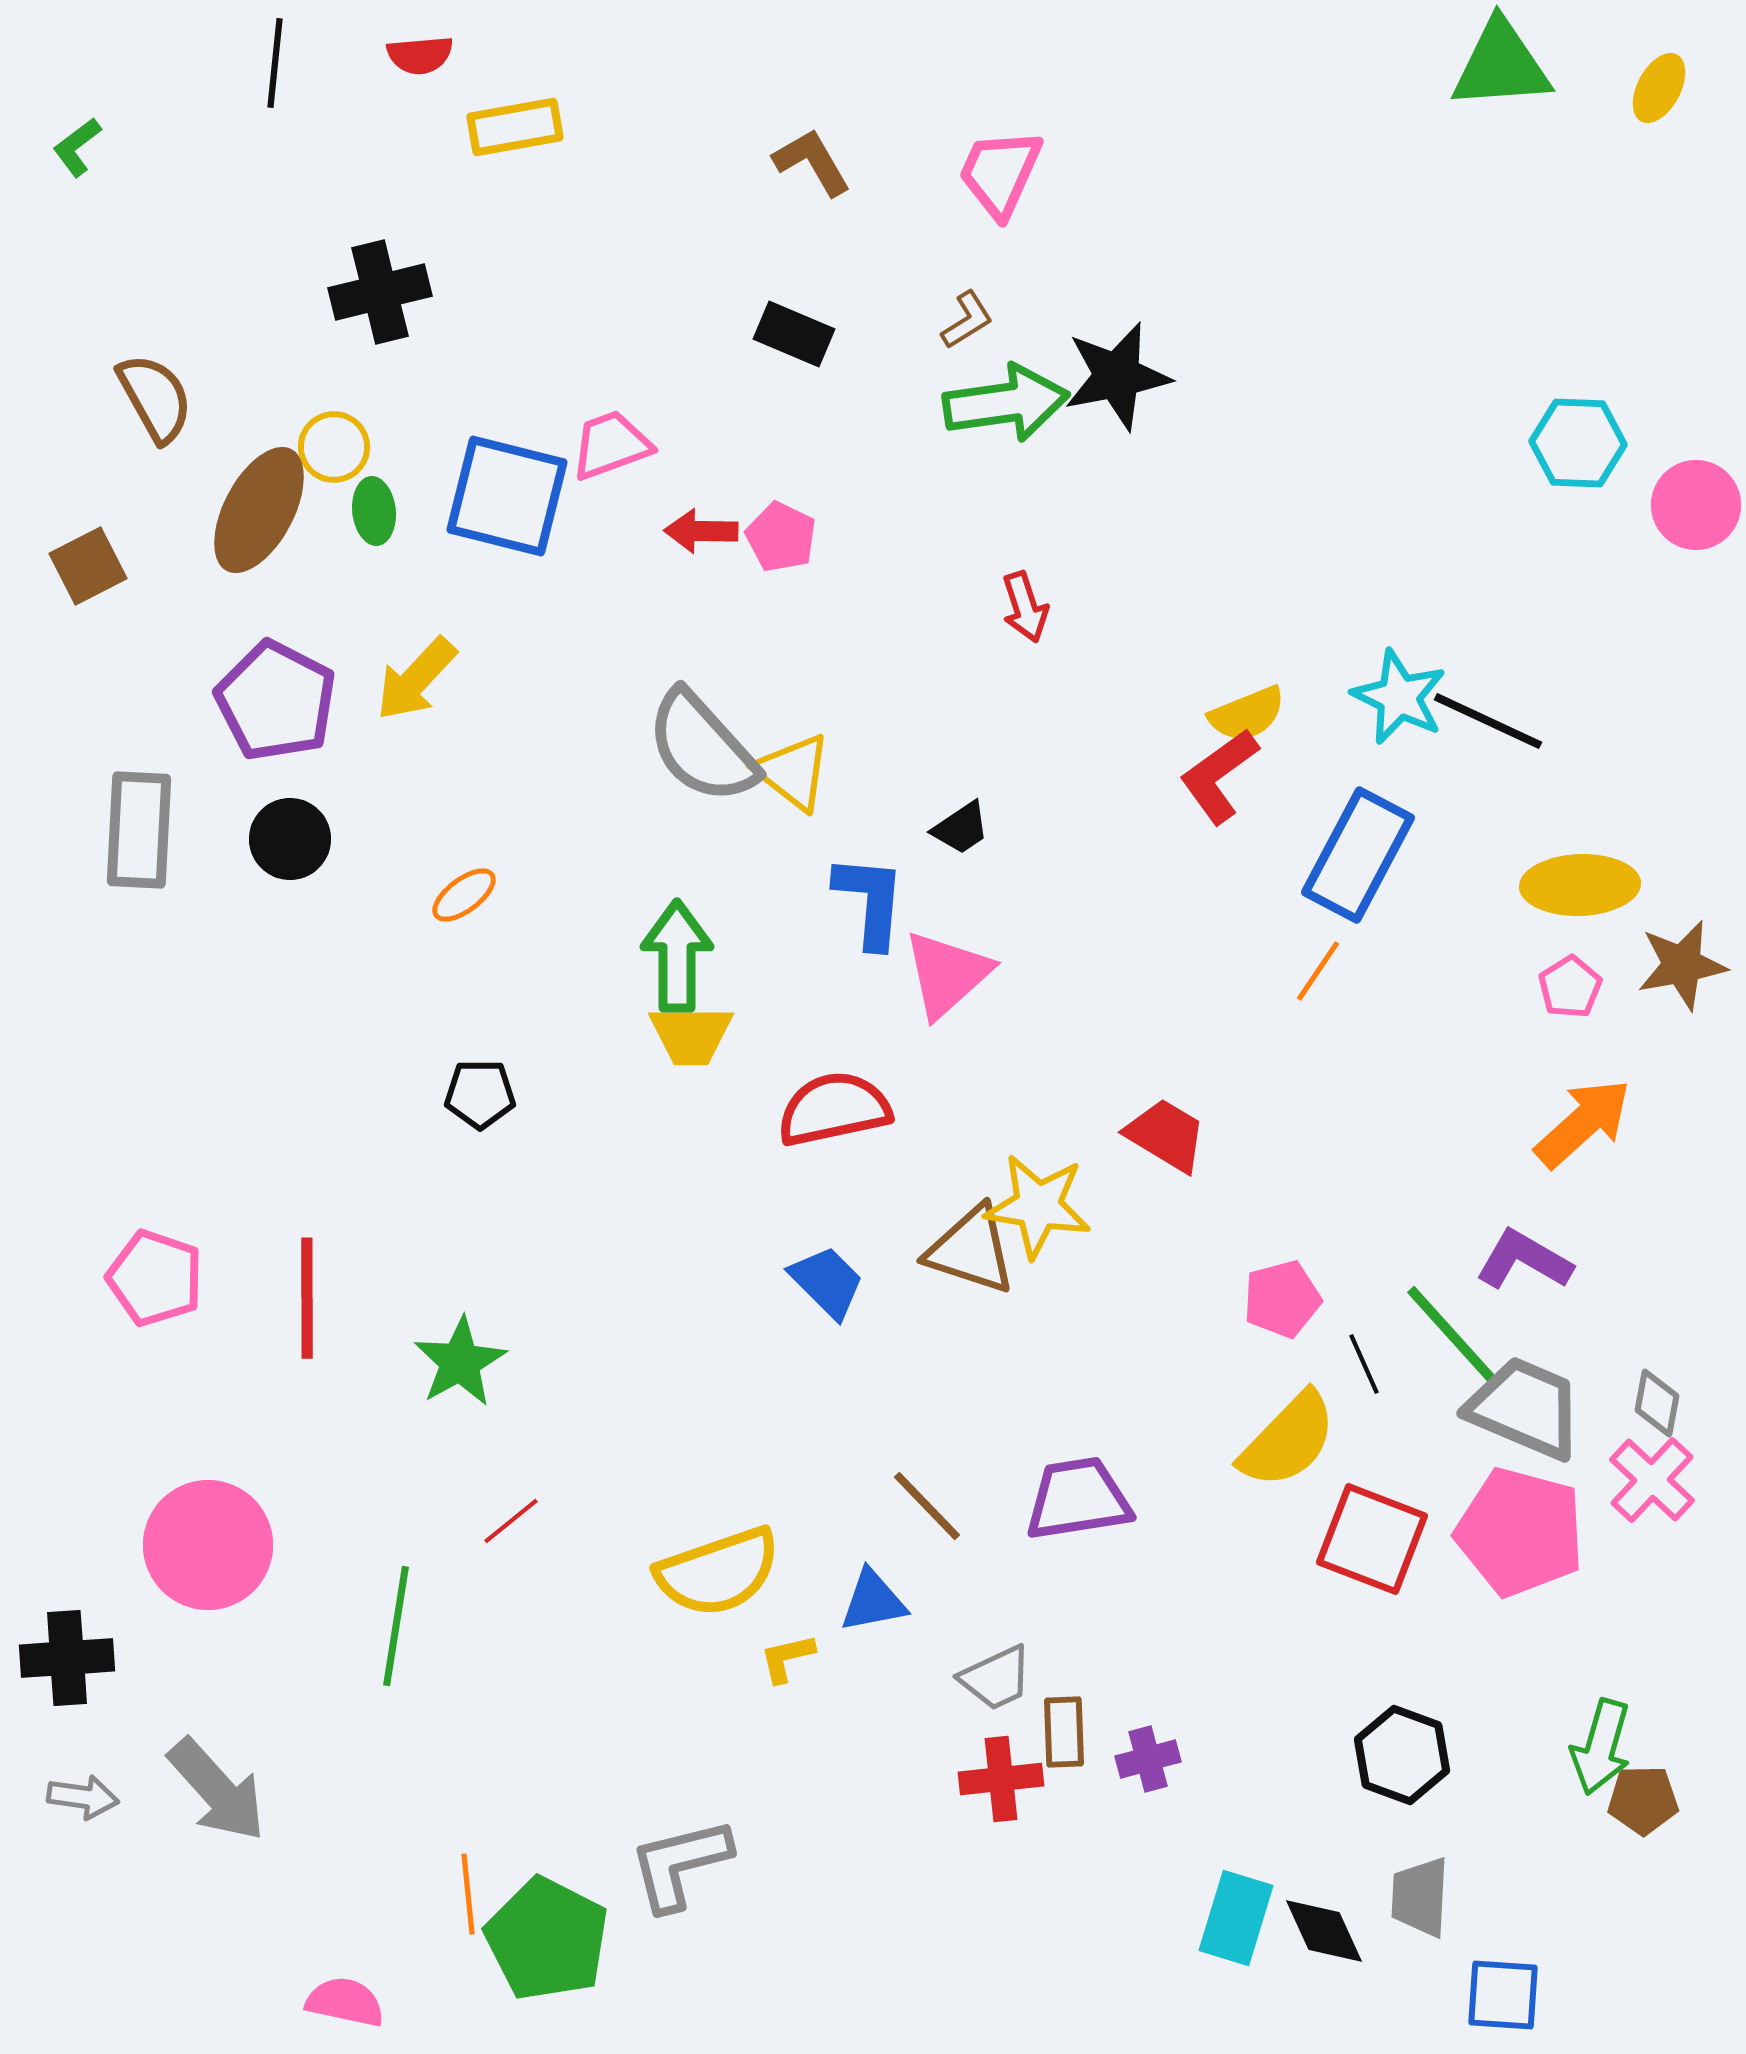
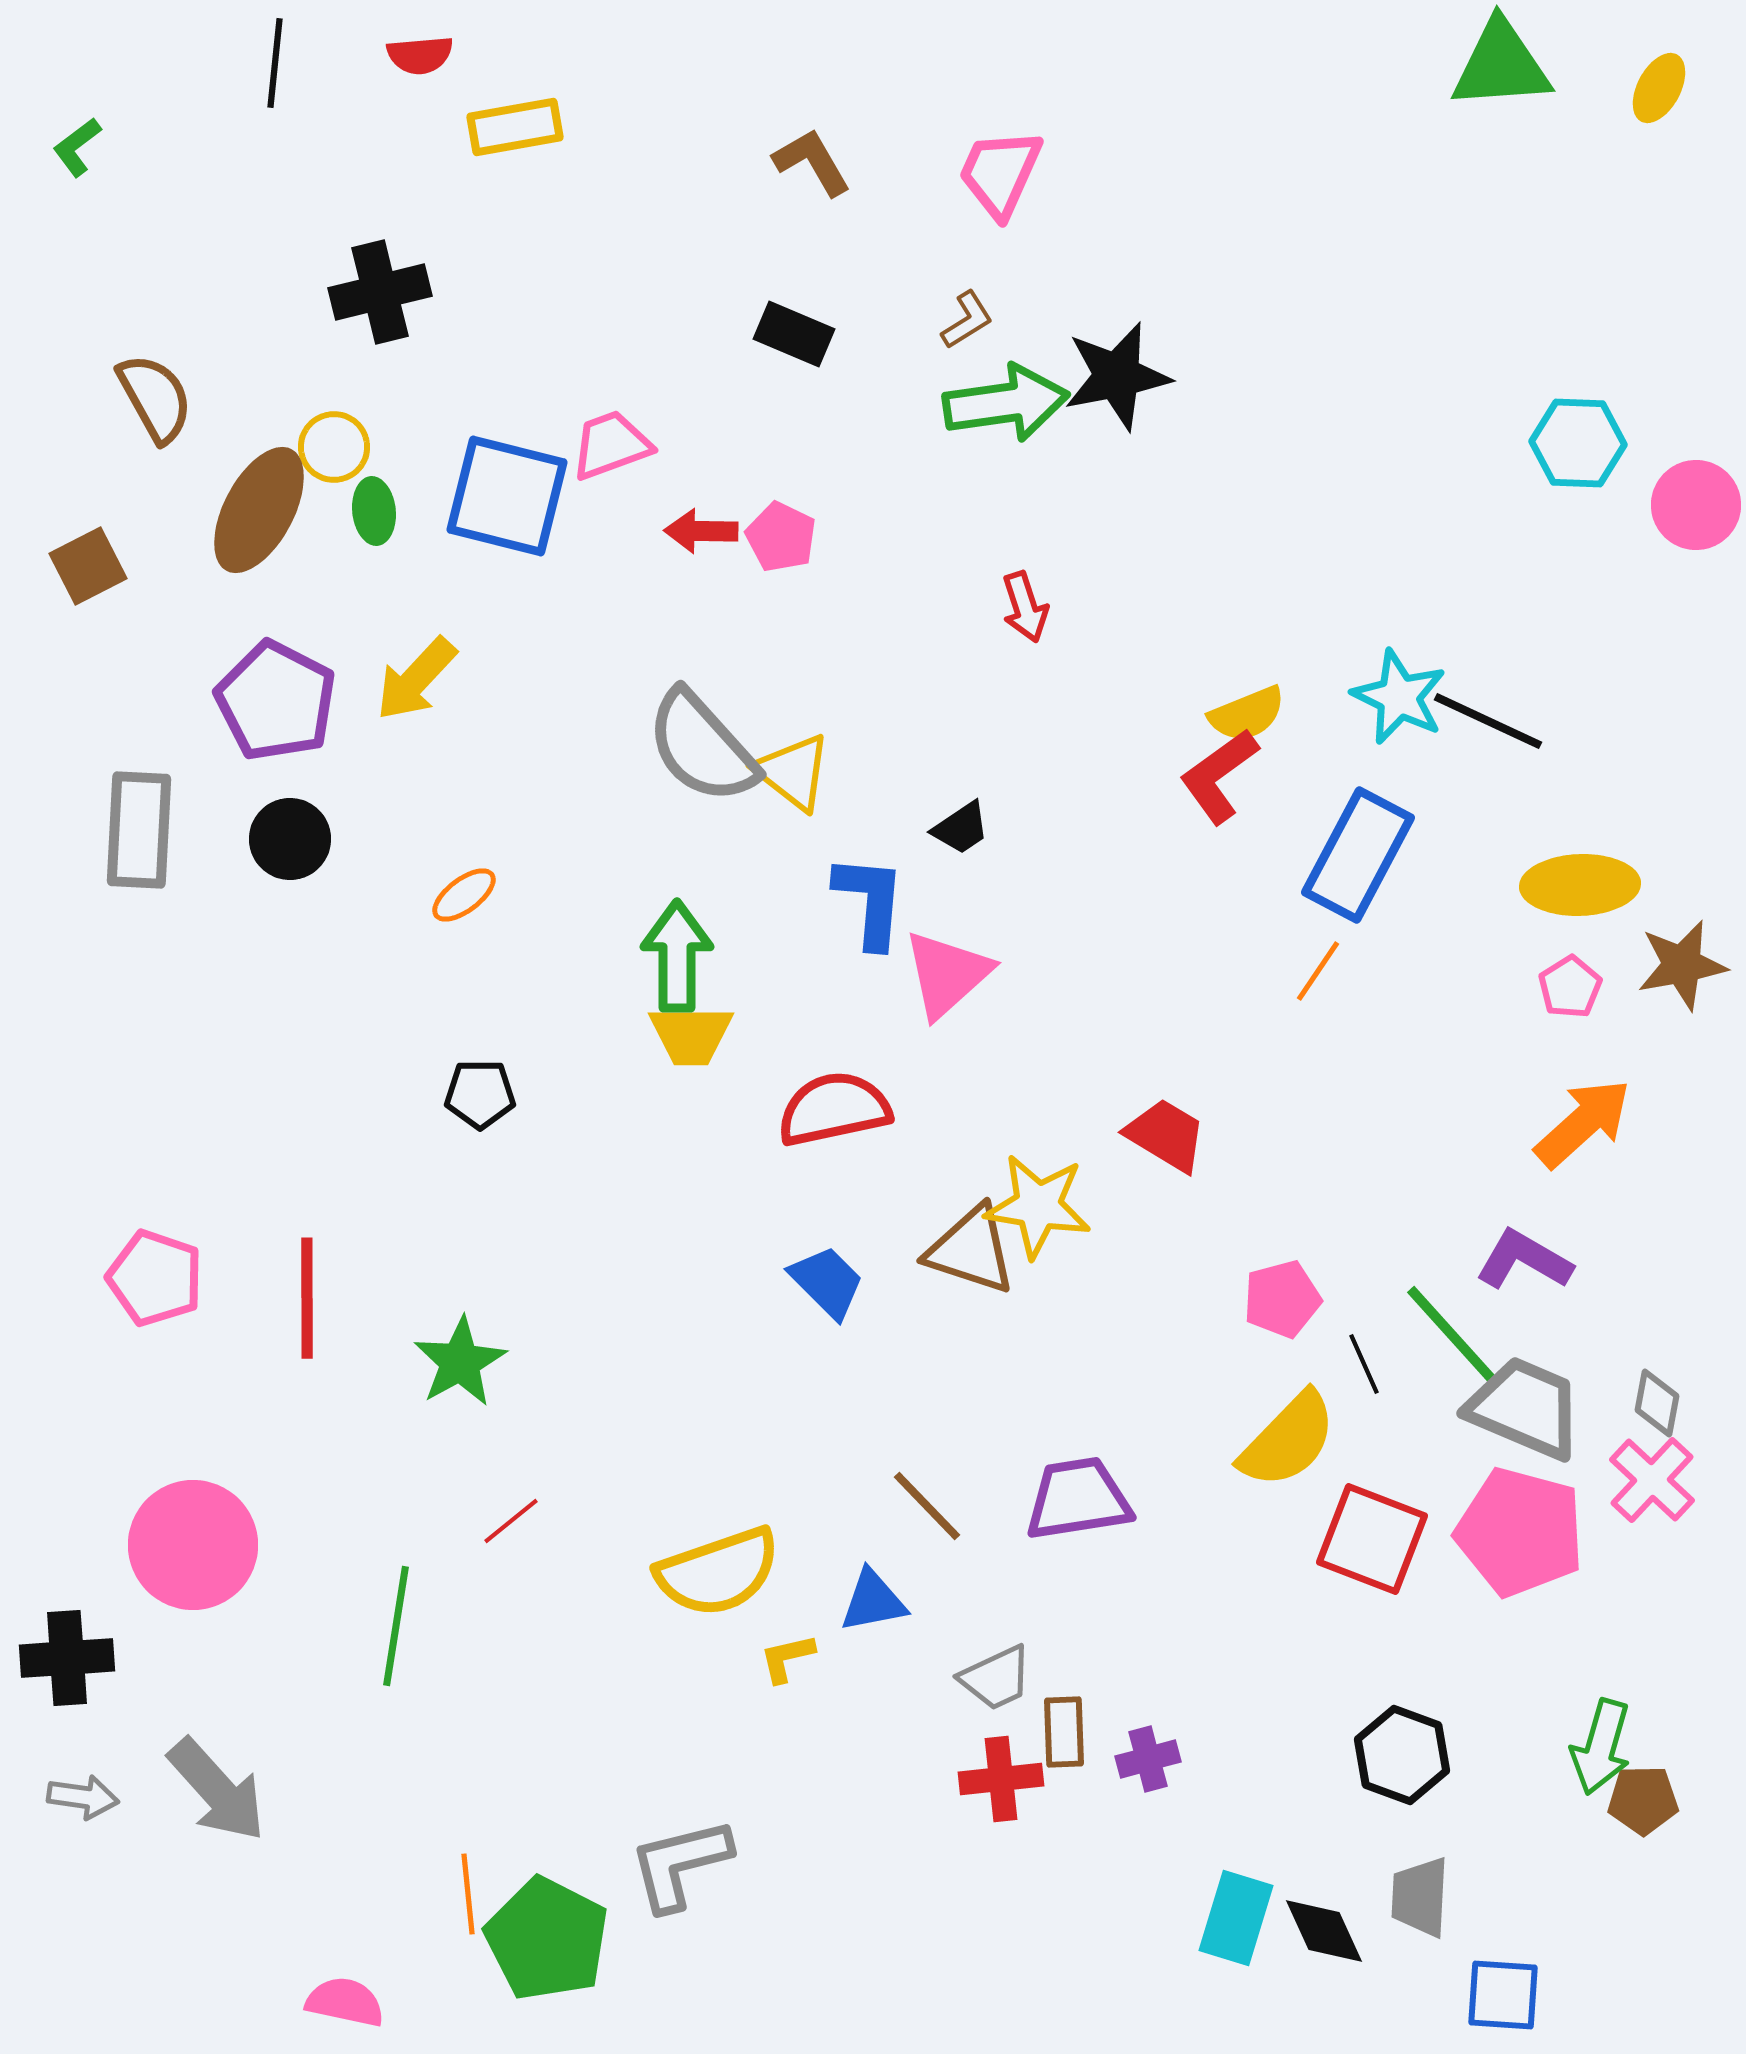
pink circle at (208, 1545): moved 15 px left
